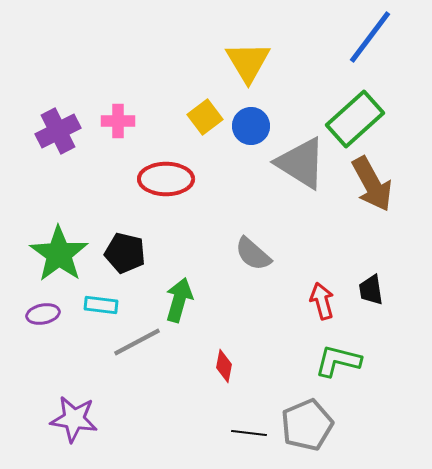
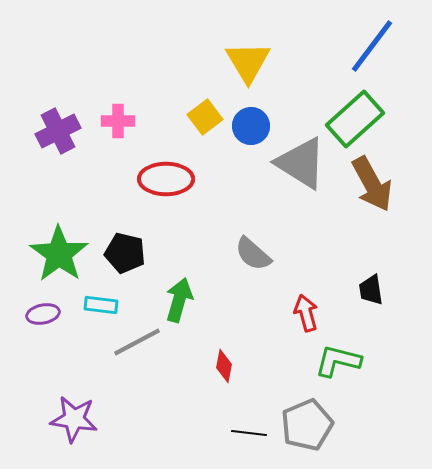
blue line: moved 2 px right, 9 px down
red arrow: moved 16 px left, 12 px down
